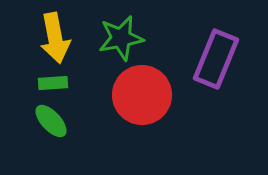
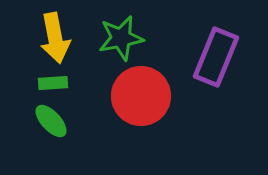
purple rectangle: moved 2 px up
red circle: moved 1 px left, 1 px down
